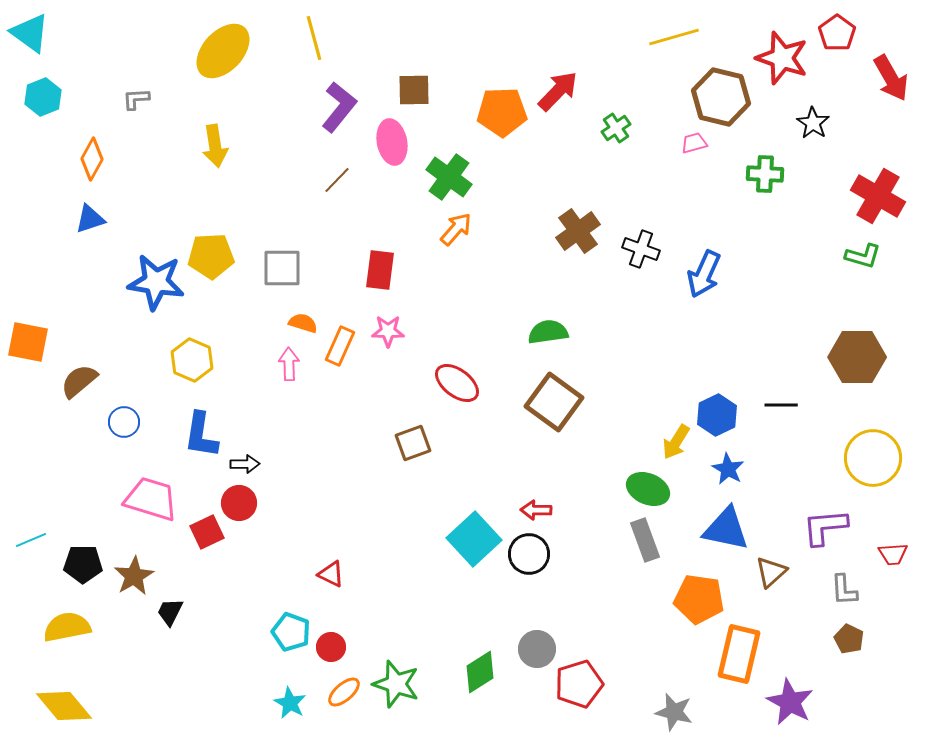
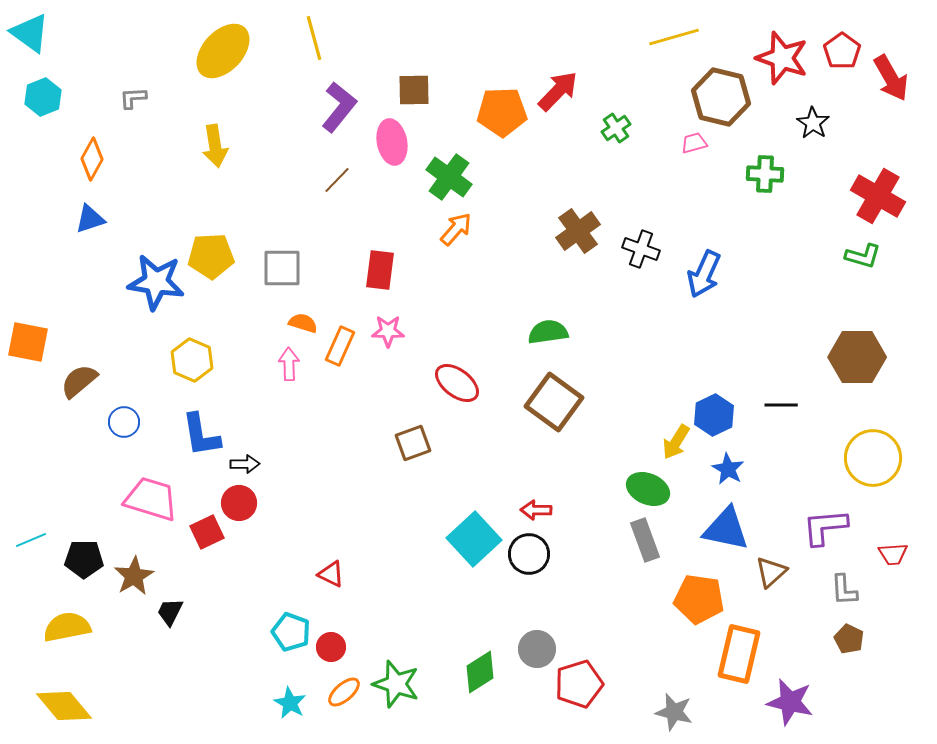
red pentagon at (837, 33): moved 5 px right, 18 px down
gray L-shape at (136, 99): moved 3 px left, 1 px up
blue hexagon at (717, 415): moved 3 px left
blue L-shape at (201, 435): rotated 18 degrees counterclockwise
black pentagon at (83, 564): moved 1 px right, 5 px up
purple star at (790, 702): rotated 15 degrees counterclockwise
